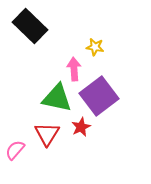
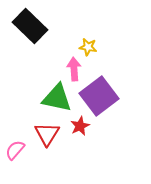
yellow star: moved 7 px left
red star: moved 1 px left, 1 px up
